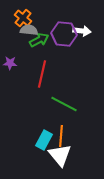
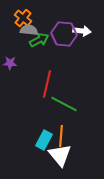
red line: moved 5 px right, 10 px down
